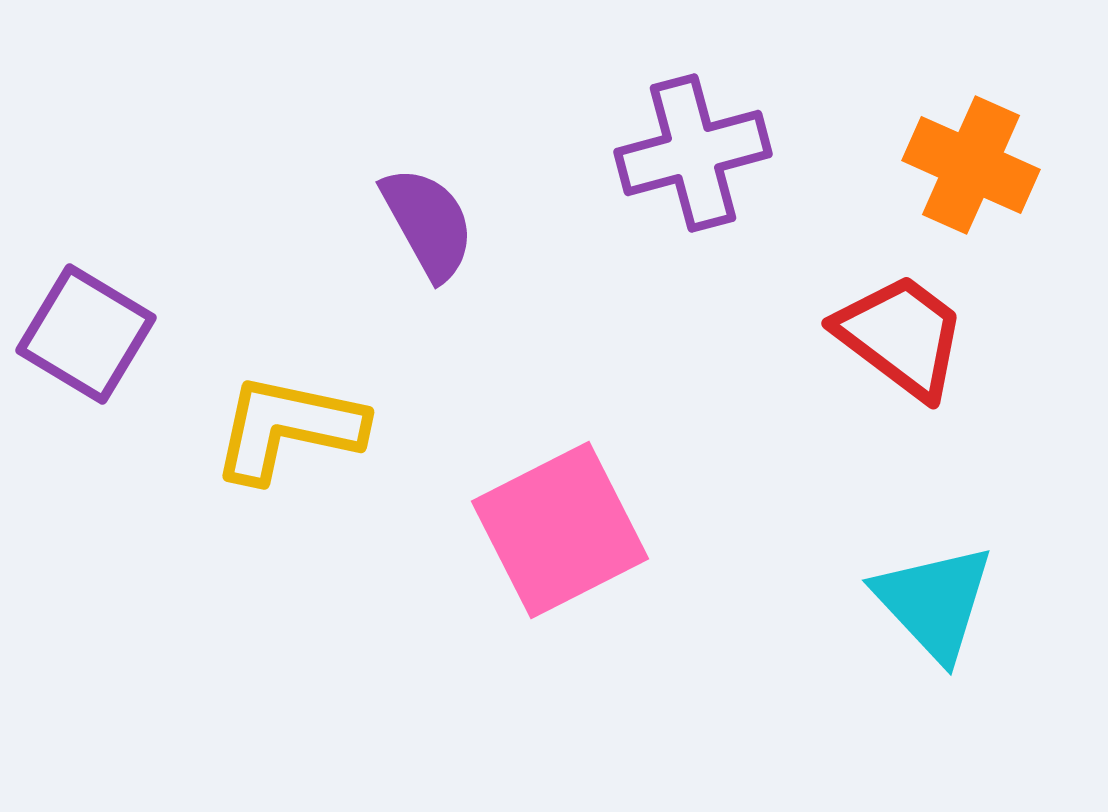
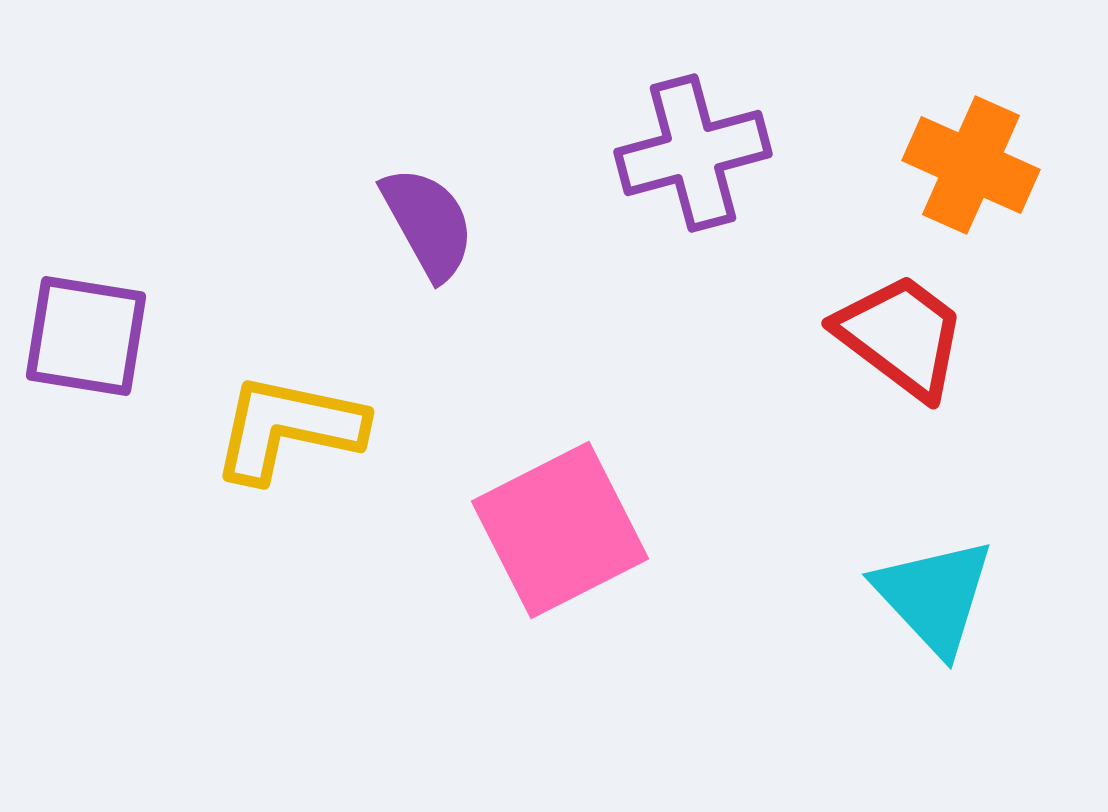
purple square: moved 2 px down; rotated 22 degrees counterclockwise
cyan triangle: moved 6 px up
